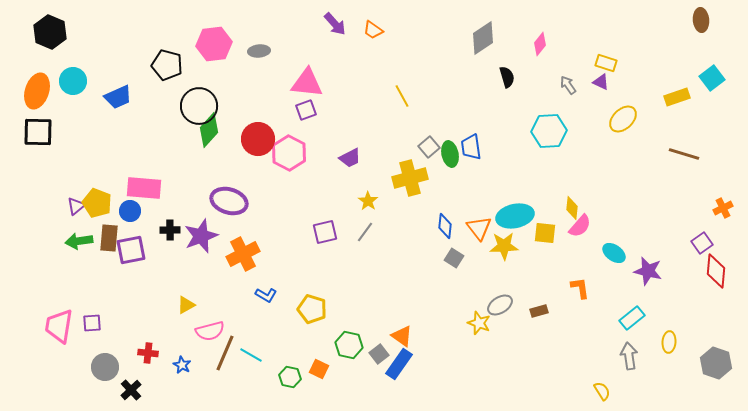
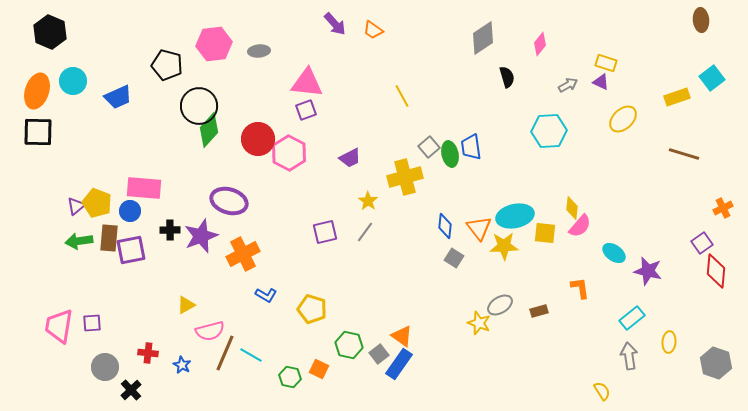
gray arrow at (568, 85): rotated 96 degrees clockwise
yellow cross at (410, 178): moved 5 px left, 1 px up
